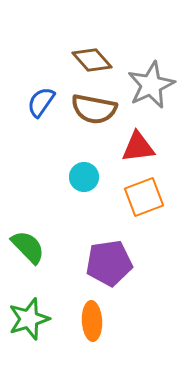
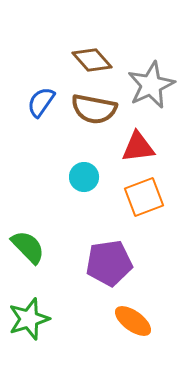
orange ellipse: moved 41 px right; rotated 51 degrees counterclockwise
